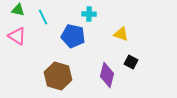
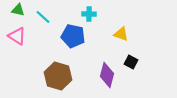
cyan line: rotated 21 degrees counterclockwise
